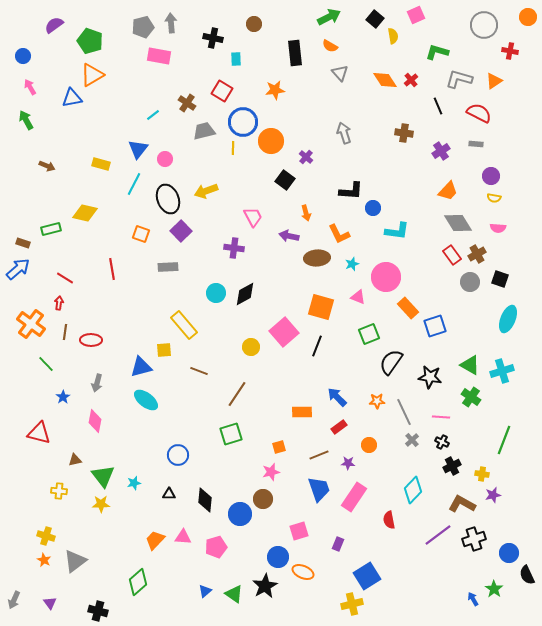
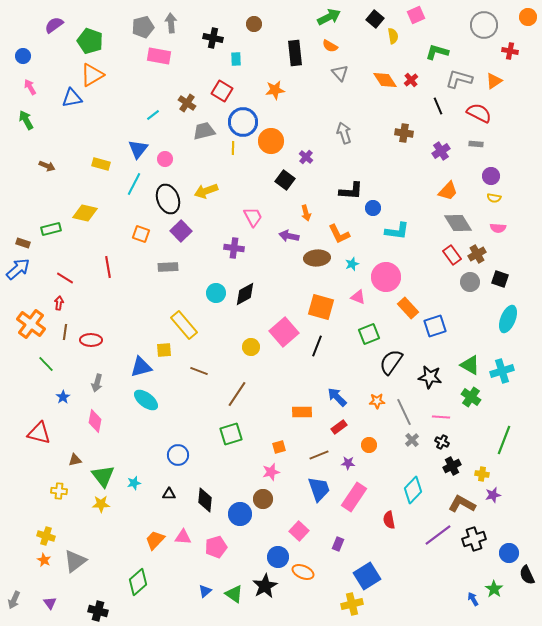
red line at (112, 269): moved 4 px left, 2 px up
pink square at (299, 531): rotated 30 degrees counterclockwise
